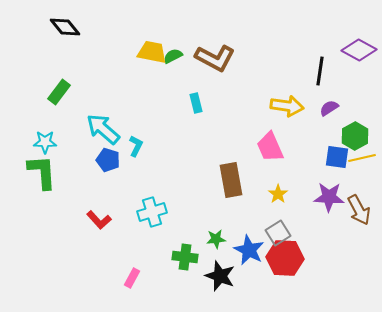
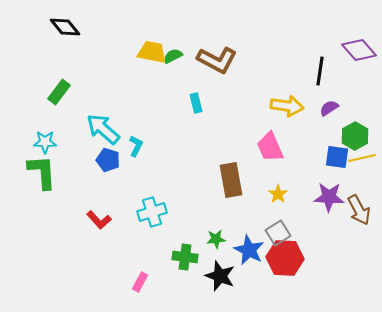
purple diamond: rotated 20 degrees clockwise
brown L-shape: moved 2 px right, 2 px down
pink rectangle: moved 8 px right, 4 px down
